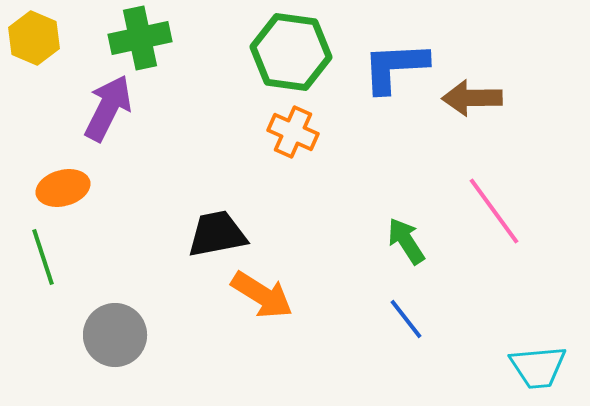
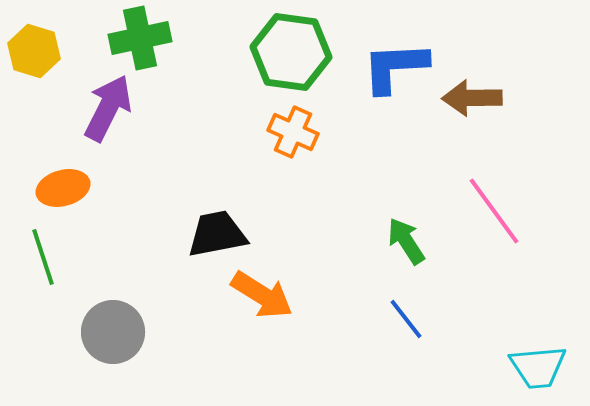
yellow hexagon: moved 13 px down; rotated 6 degrees counterclockwise
gray circle: moved 2 px left, 3 px up
